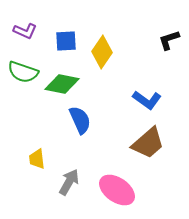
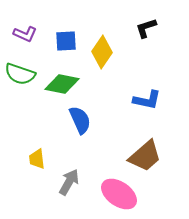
purple L-shape: moved 3 px down
black L-shape: moved 23 px left, 12 px up
green semicircle: moved 3 px left, 2 px down
blue L-shape: rotated 24 degrees counterclockwise
brown trapezoid: moved 3 px left, 13 px down
pink ellipse: moved 2 px right, 4 px down
